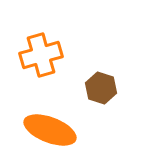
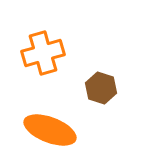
orange cross: moved 2 px right, 2 px up
